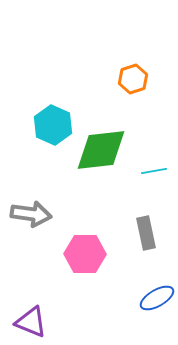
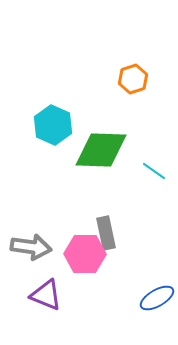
green diamond: rotated 8 degrees clockwise
cyan line: rotated 45 degrees clockwise
gray arrow: moved 33 px down
gray rectangle: moved 40 px left
purple triangle: moved 15 px right, 27 px up
